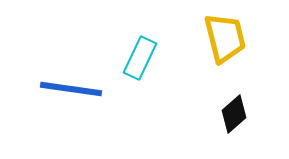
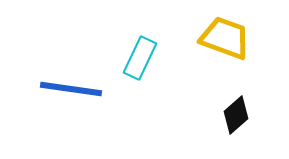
yellow trapezoid: rotated 56 degrees counterclockwise
black diamond: moved 2 px right, 1 px down
